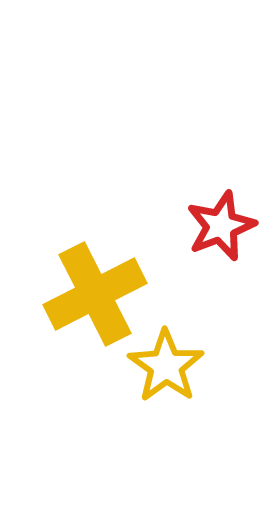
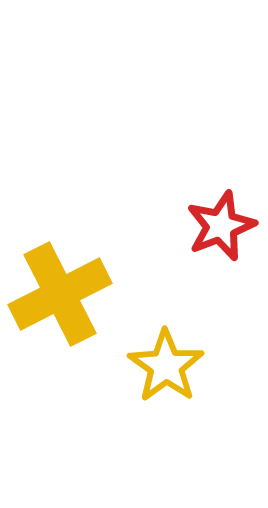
yellow cross: moved 35 px left
